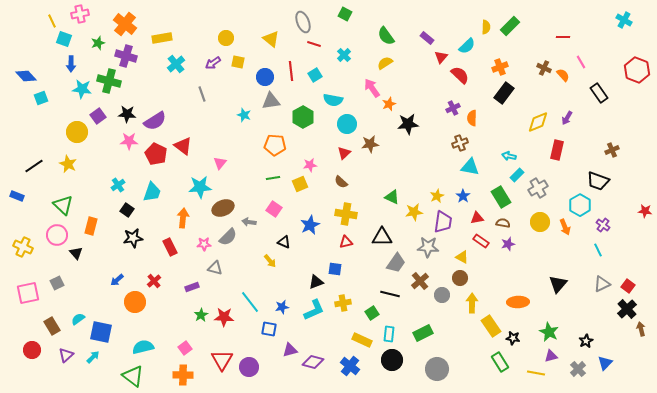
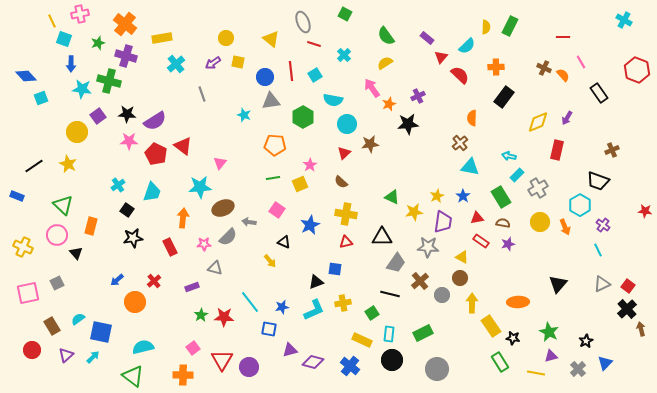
green rectangle at (510, 26): rotated 18 degrees counterclockwise
orange cross at (500, 67): moved 4 px left; rotated 21 degrees clockwise
black rectangle at (504, 93): moved 4 px down
purple cross at (453, 108): moved 35 px left, 12 px up
brown cross at (460, 143): rotated 21 degrees counterclockwise
pink star at (310, 165): rotated 24 degrees counterclockwise
pink square at (274, 209): moved 3 px right, 1 px down
pink square at (185, 348): moved 8 px right
